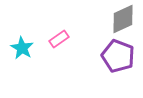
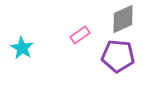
pink rectangle: moved 21 px right, 4 px up
purple pentagon: rotated 16 degrees counterclockwise
